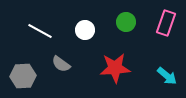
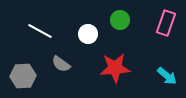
green circle: moved 6 px left, 2 px up
white circle: moved 3 px right, 4 px down
